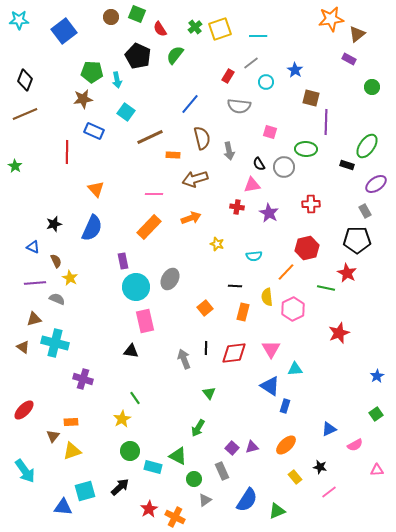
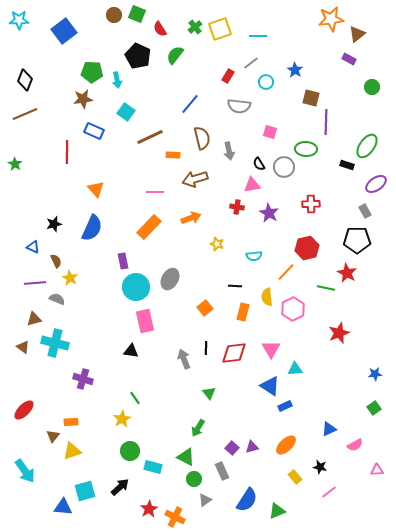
brown circle at (111, 17): moved 3 px right, 2 px up
green star at (15, 166): moved 2 px up
pink line at (154, 194): moved 1 px right, 2 px up
blue star at (377, 376): moved 2 px left, 2 px up; rotated 24 degrees clockwise
blue rectangle at (285, 406): rotated 48 degrees clockwise
green square at (376, 414): moved 2 px left, 6 px up
green triangle at (178, 456): moved 8 px right, 1 px down
